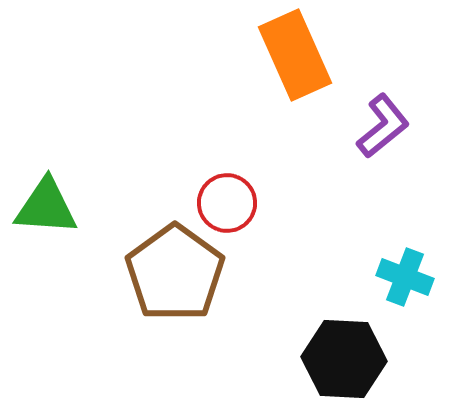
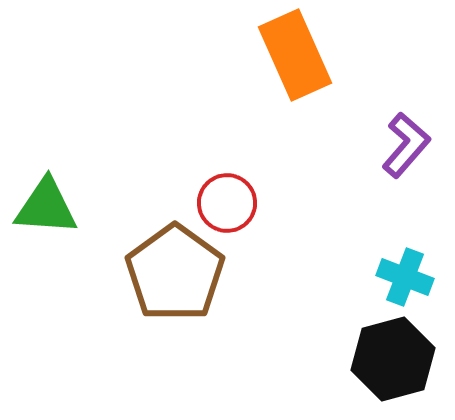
purple L-shape: moved 23 px right, 19 px down; rotated 10 degrees counterclockwise
black hexagon: moved 49 px right; rotated 18 degrees counterclockwise
